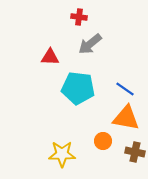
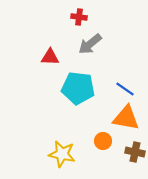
yellow star: rotated 12 degrees clockwise
